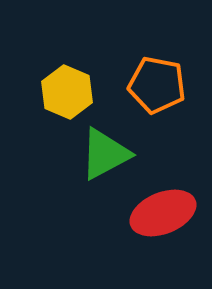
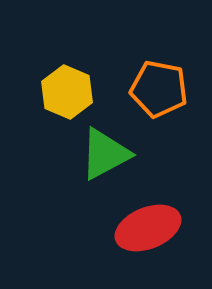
orange pentagon: moved 2 px right, 4 px down
red ellipse: moved 15 px left, 15 px down
